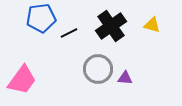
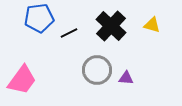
blue pentagon: moved 2 px left
black cross: rotated 12 degrees counterclockwise
gray circle: moved 1 px left, 1 px down
purple triangle: moved 1 px right
